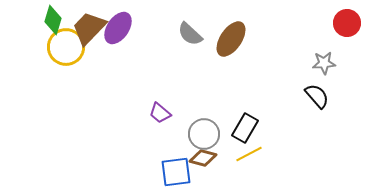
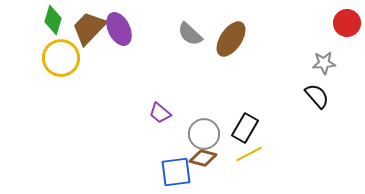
purple ellipse: moved 1 px right, 1 px down; rotated 60 degrees counterclockwise
yellow circle: moved 5 px left, 11 px down
